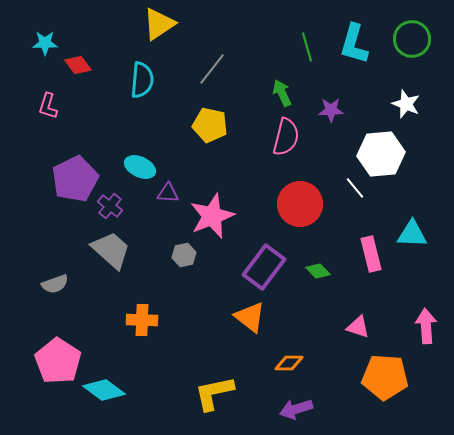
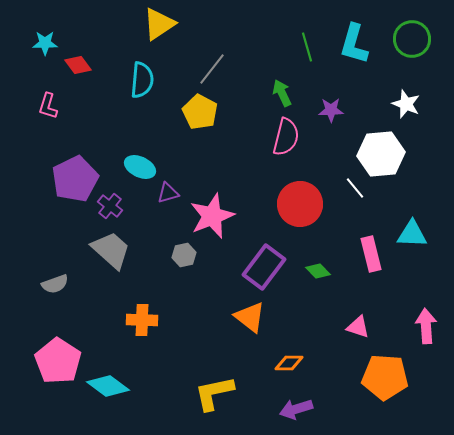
yellow pentagon: moved 10 px left, 13 px up; rotated 16 degrees clockwise
purple triangle: rotated 20 degrees counterclockwise
cyan diamond: moved 4 px right, 4 px up
